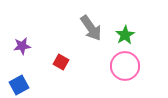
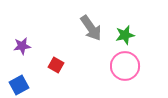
green star: rotated 18 degrees clockwise
red square: moved 5 px left, 3 px down
